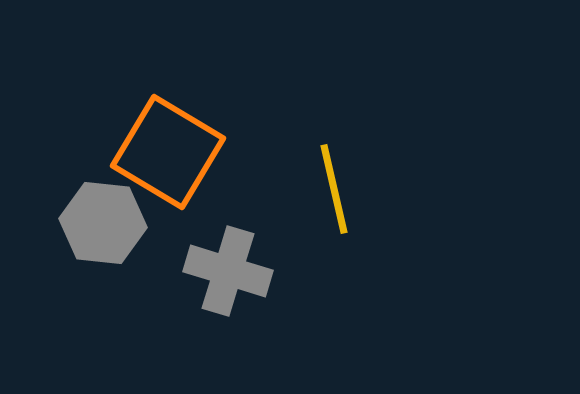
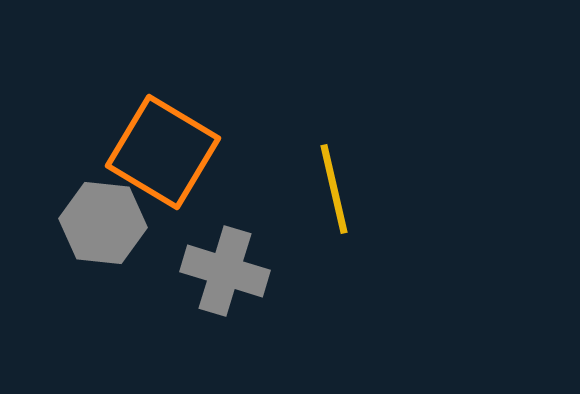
orange square: moved 5 px left
gray cross: moved 3 px left
